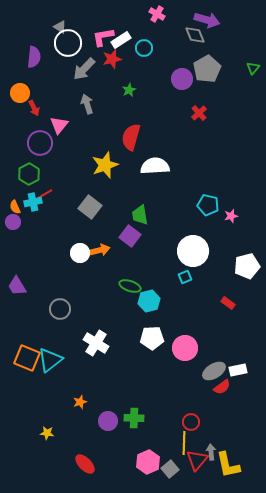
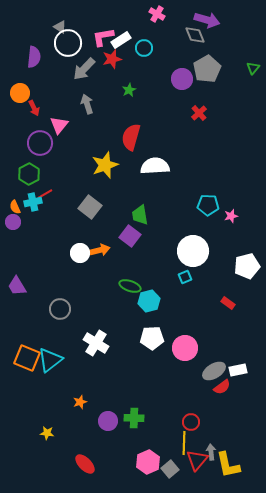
cyan pentagon at (208, 205): rotated 10 degrees counterclockwise
